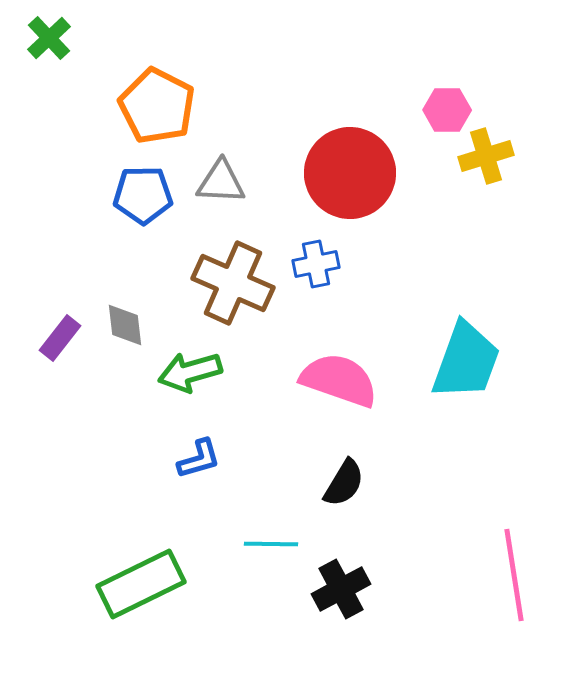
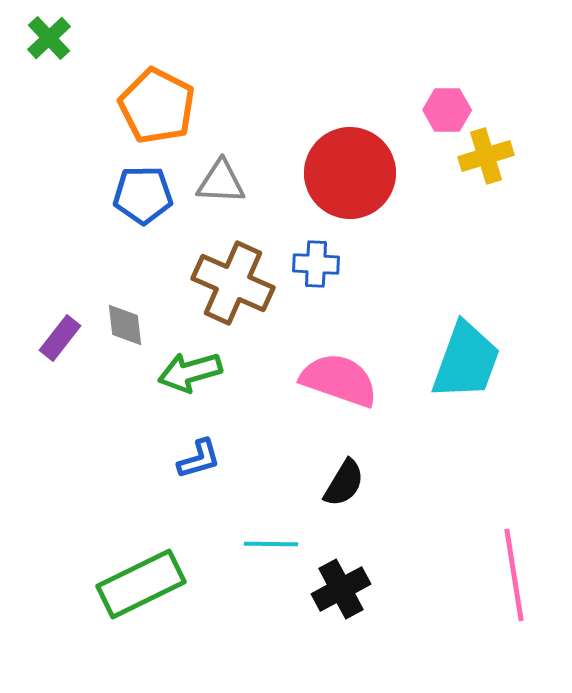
blue cross: rotated 15 degrees clockwise
